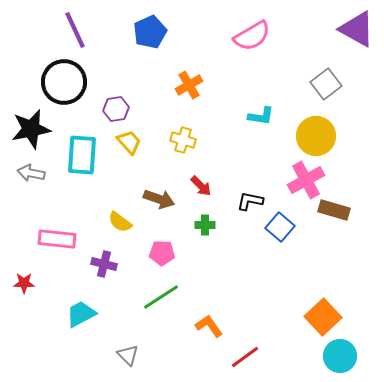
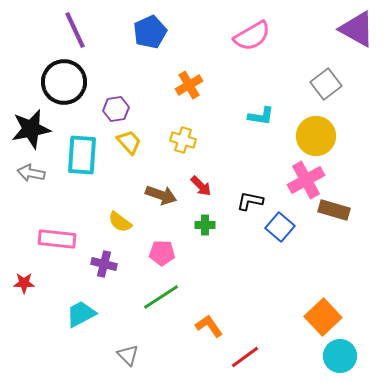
brown arrow: moved 2 px right, 4 px up
